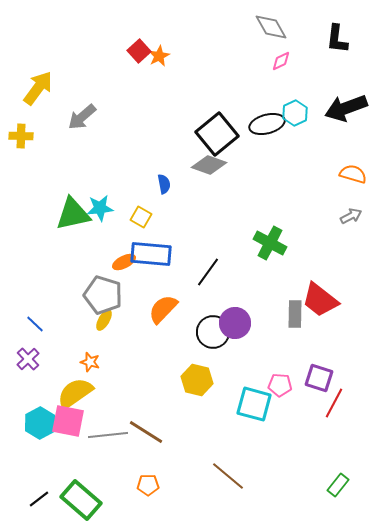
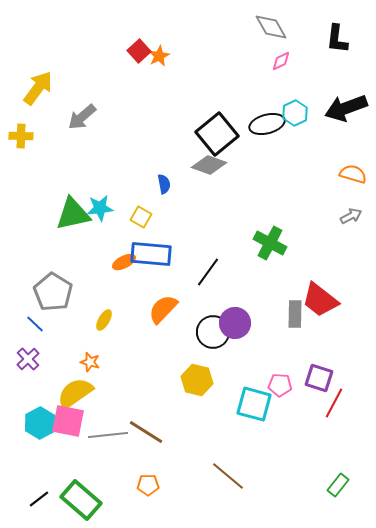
gray pentagon at (103, 295): moved 50 px left, 3 px up; rotated 15 degrees clockwise
